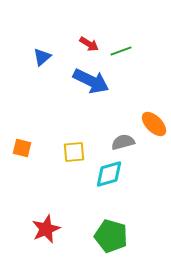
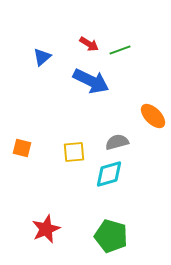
green line: moved 1 px left, 1 px up
orange ellipse: moved 1 px left, 8 px up
gray semicircle: moved 6 px left
